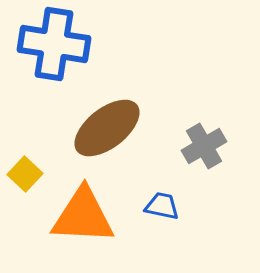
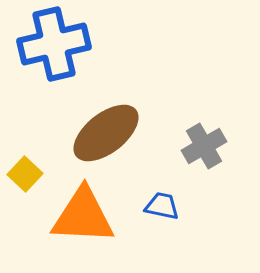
blue cross: rotated 22 degrees counterclockwise
brown ellipse: moved 1 px left, 5 px down
